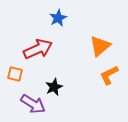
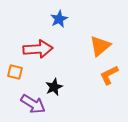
blue star: moved 1 px right, 1 px down
red arrow: rotated 20 degrees clockwise
orange square: moved 2 px up
